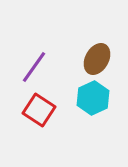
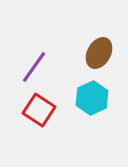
brown ellipse: moved 2 px right, 6 px up
cyan hexagon: moved 1 px left
